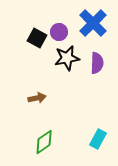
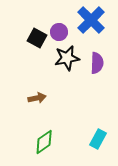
blue cross: moved 2 px left, 3 px up
